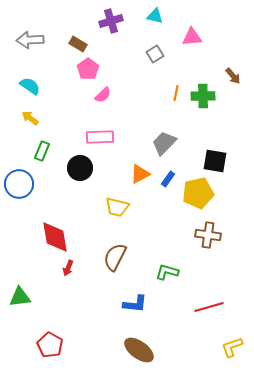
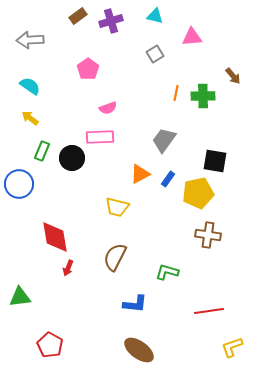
brown rectangle: moved 28 px up; rotated 66 degrees counterclockwise
pink semicircle: moved 5 px right, 13 px down; rotated 24 degrees clockwise
gray trapezoid: moved 3 px up; rotated 8 degrees counterclockwise
black circle: moved 8 px left, 10 px up
red line: moved 4 px down; rotated 8 degrees clockwise
